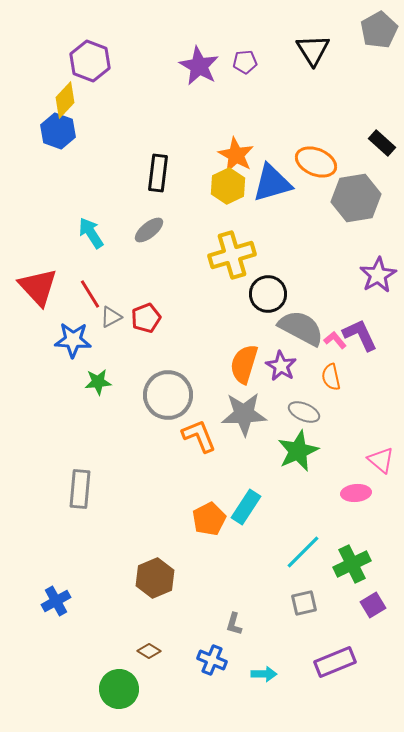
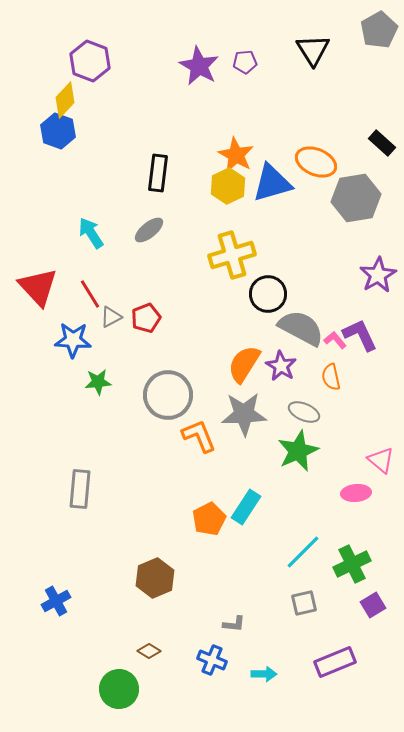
orange semicircle at (244, 364): rotated 15 degrees clockwise
gray L-shape at (234, 624): rotated 100 degrees counterclockwise
